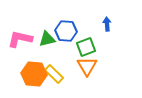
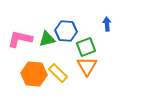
yellow rectangle: moved 4 px right, 1 px up
